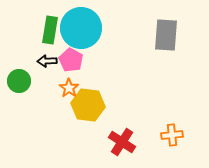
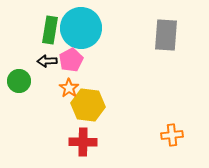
pink pentagon: rotated 15 degrees clockwise
red cross: moved 39 px left; rotated 32 degrees counterclockwise
